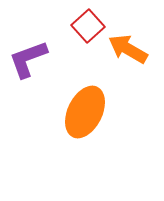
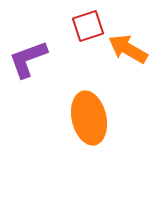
red square: rotated 24 degrees clockwise
orange ellipse: moved 4 px right, 6 px down; rotated 39 degrees counterclockwise
